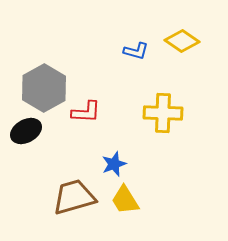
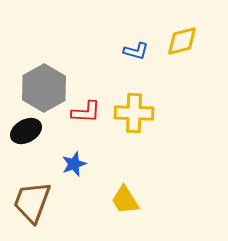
yellow diamond: rotated 48 degrees counterclockwise
yellow cross: moved 29 px left
blue star: moved 40 px left
brown trapezoid: moved 42 px left, 5 px down; rotated 54 degrees counterclockwise
